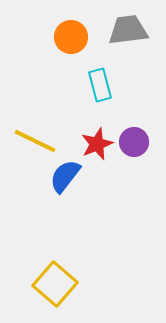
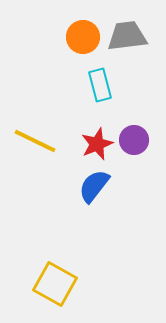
gray trapezoid: moved 1 px left, 6 px down
orange circle: moved 12 px right
purple circle: moved 2 px up
blue semicircle: moved 29 px right, 10 px down
yellow square: rotated 12 degrees counterclockwise
